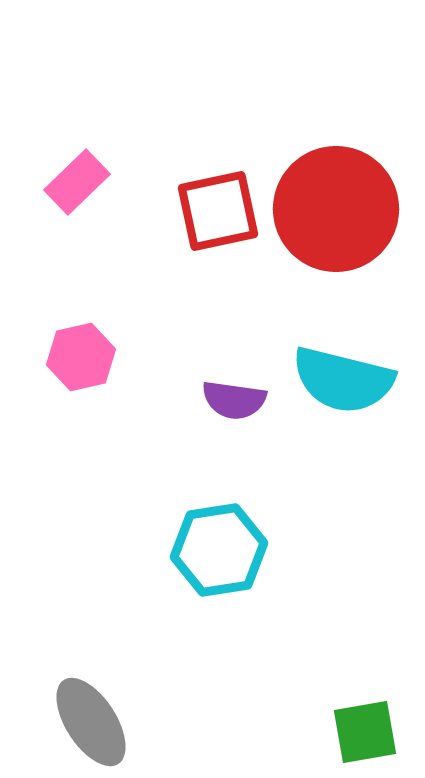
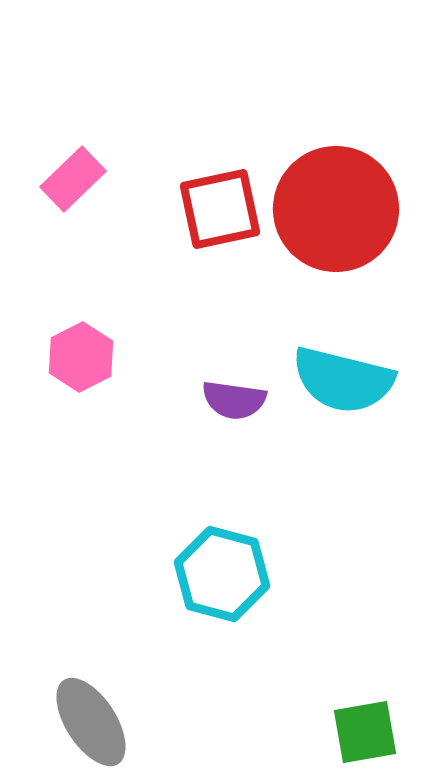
pink rectangle: moved 4 px left, 3 px up
red square: moved 2 px right, 2 px up
pink hexagon: rotated 14 degrees counterclockwise
cyan hexagon: moved 3 px right, 24 px down; rotated 24 degrees clockwise
